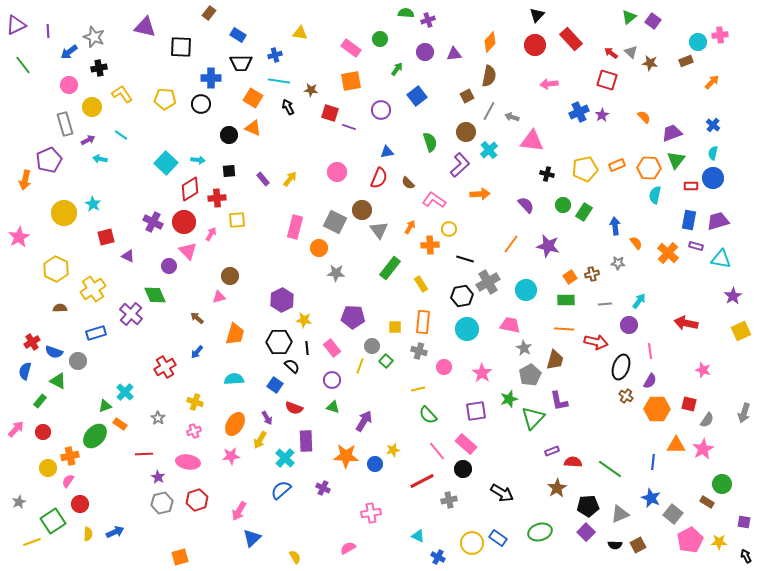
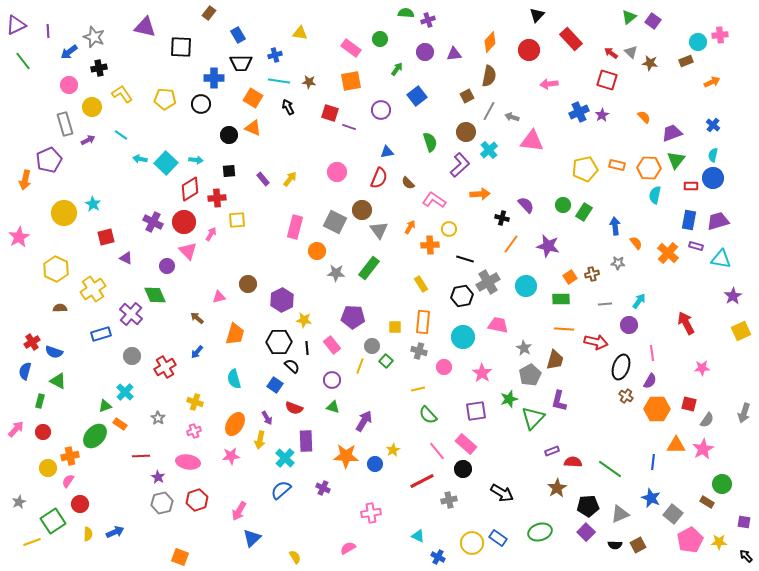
blue rectangle at (238, 35): rotated 28 degrees clockwise
red circle at (535, 45): moved 6 px left, 5 px down
green line at (23, 65): moved 4 px up
blue cross at (211, 78): moved 3 px right
orange arrow at (712, 82): rotated 21 degrees clockwise
brown star at (311, 90): moved 2 px left, 8 px up
cyan semicircle at (713, 153): moved 2 px down
cyan arrow at (100, 159): moved 40 px right
cyan arrow at (198, 160): moved 2 px left
orange rectangle at (617, 165): rotated 35 degrees clockwise
black cross at (547, 174): moved 45 px left, 44 px down
orange circle at (319, 248): moved 2 px left, 3 px down
purple triangle at (128, 256): moved 2 px left, 2 px down
purple circle at (169, 266): moved 2 px left
green rectangle at (390, 268): moved 21 px left
brown circle at (230, 276): moved 18 px right, 8 px down
cyan circle at (526, 290): moved 4 px up
green rectangle at (566, 300): moved 5 px left, 1 px up
red arrow at (686, 323): rotated 50 degrees clockwise
pink trapezoid at (510, 325): moved 12 px left
cyan circle at (467, 329): moved 4 px left, 8 px down
blue rectangle at (96, 333): moved 5 px right, 1 px down
pink rectangle at (332, 348): moved 3 px up
pink line at (650, 351): moved 2 px right, 2 px down
gray circle at (78, 361): moved 54 px right, 5 px up
pink star at (703, 370): moved 1 px left, 2 px up; rotated 21 degrees counterclockwise
cyan semicircle at (234, 379): rotated 102 degrees counterclockwise
green rectangle at (40, 401): rotated 24 degrees counterclockwise
purple L-shape at (559, 401): rotated 25 degrees clockwise
yellow arrow at (260, 440): rotated 18 degrees counterclockwise
yellow star at (393, 450): rotated 16 degrees counterclockwise
red line at (144, 454): moved 3 px left, 2 px down
black arrow at (746, 556): rotated 16 degrees counterclockwise
orange square at (180, 557): rotated 36 degrees clockwise
